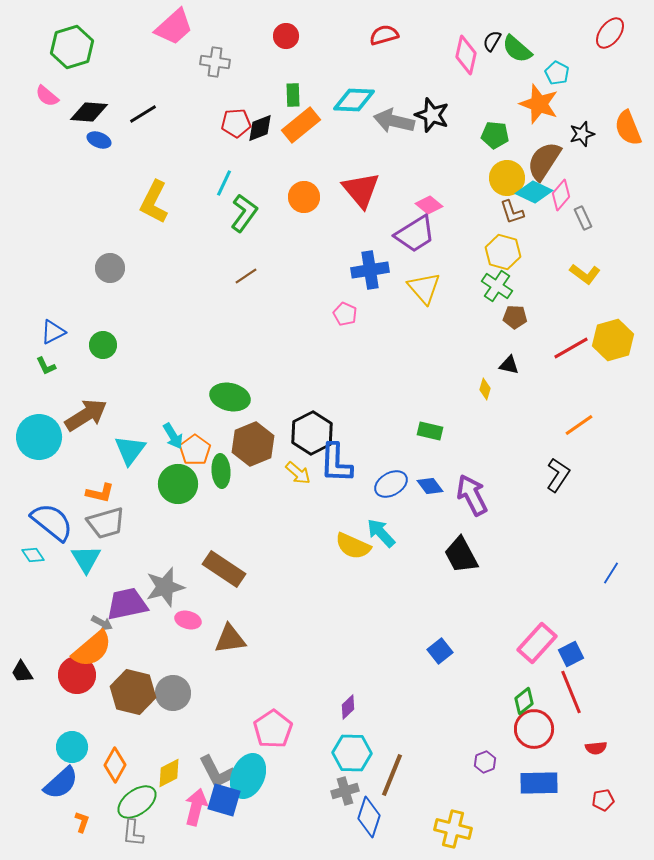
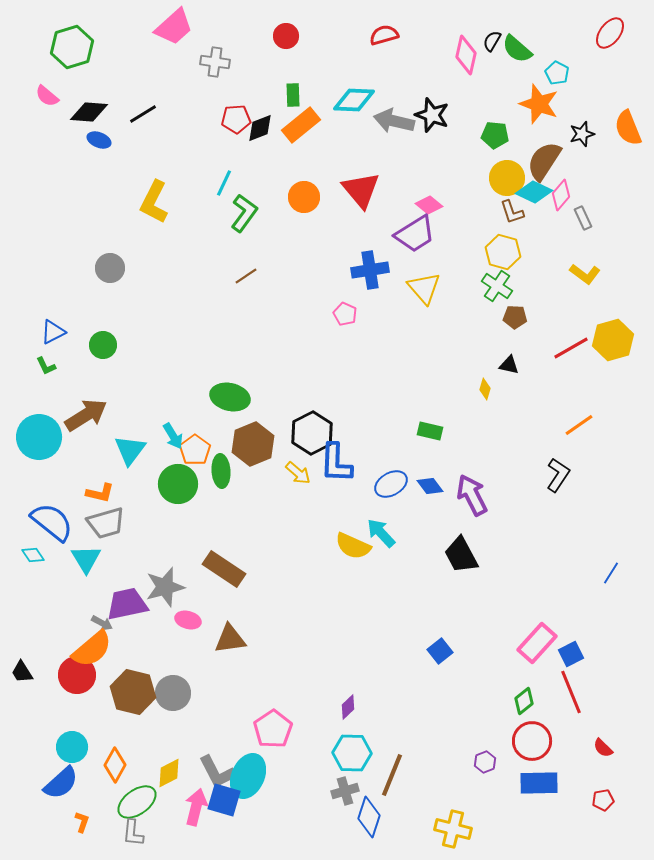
red pentagon at (236, 123): moved 4 px up
red circle at (534, 729): moved 2 px left, 12 px down
red semicircle at (596, 748): moved 7 px right; rotated 50 degrees clockwise
